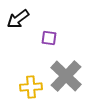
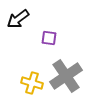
gray cross: rotated 12 degrees clockwise
yellow cross: moved 1 px right, 4 px up; rotated 20 degrees clockwise
